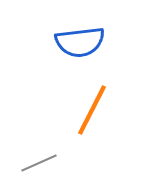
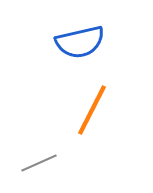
blue semicircle: rotated 6 degrees counterclockwise
